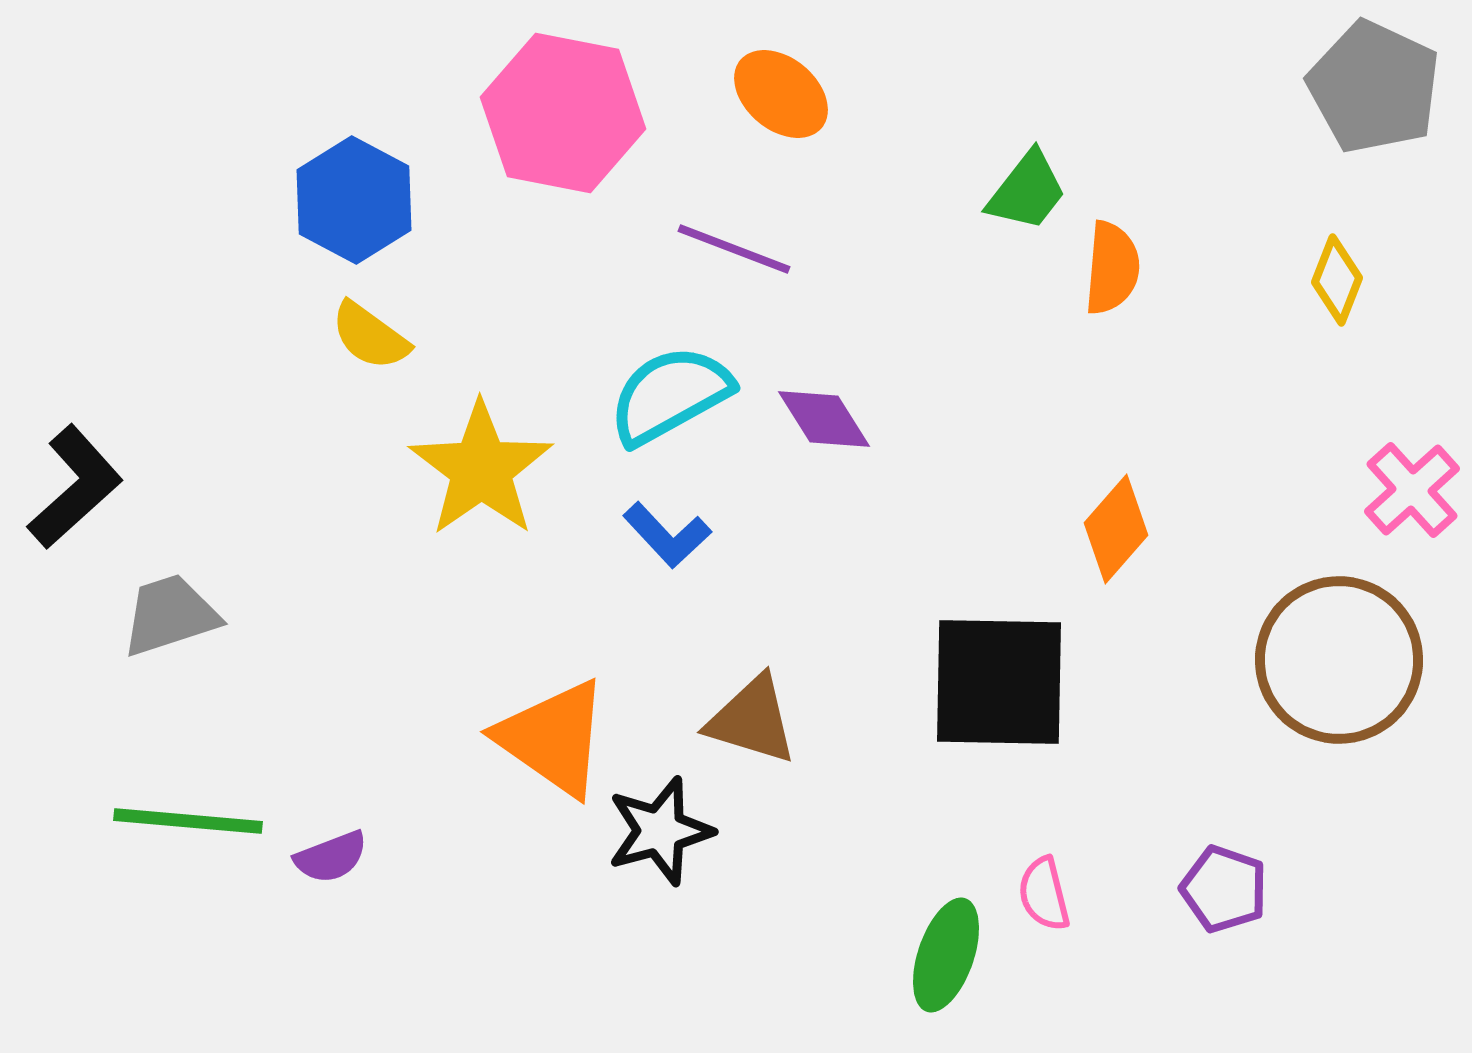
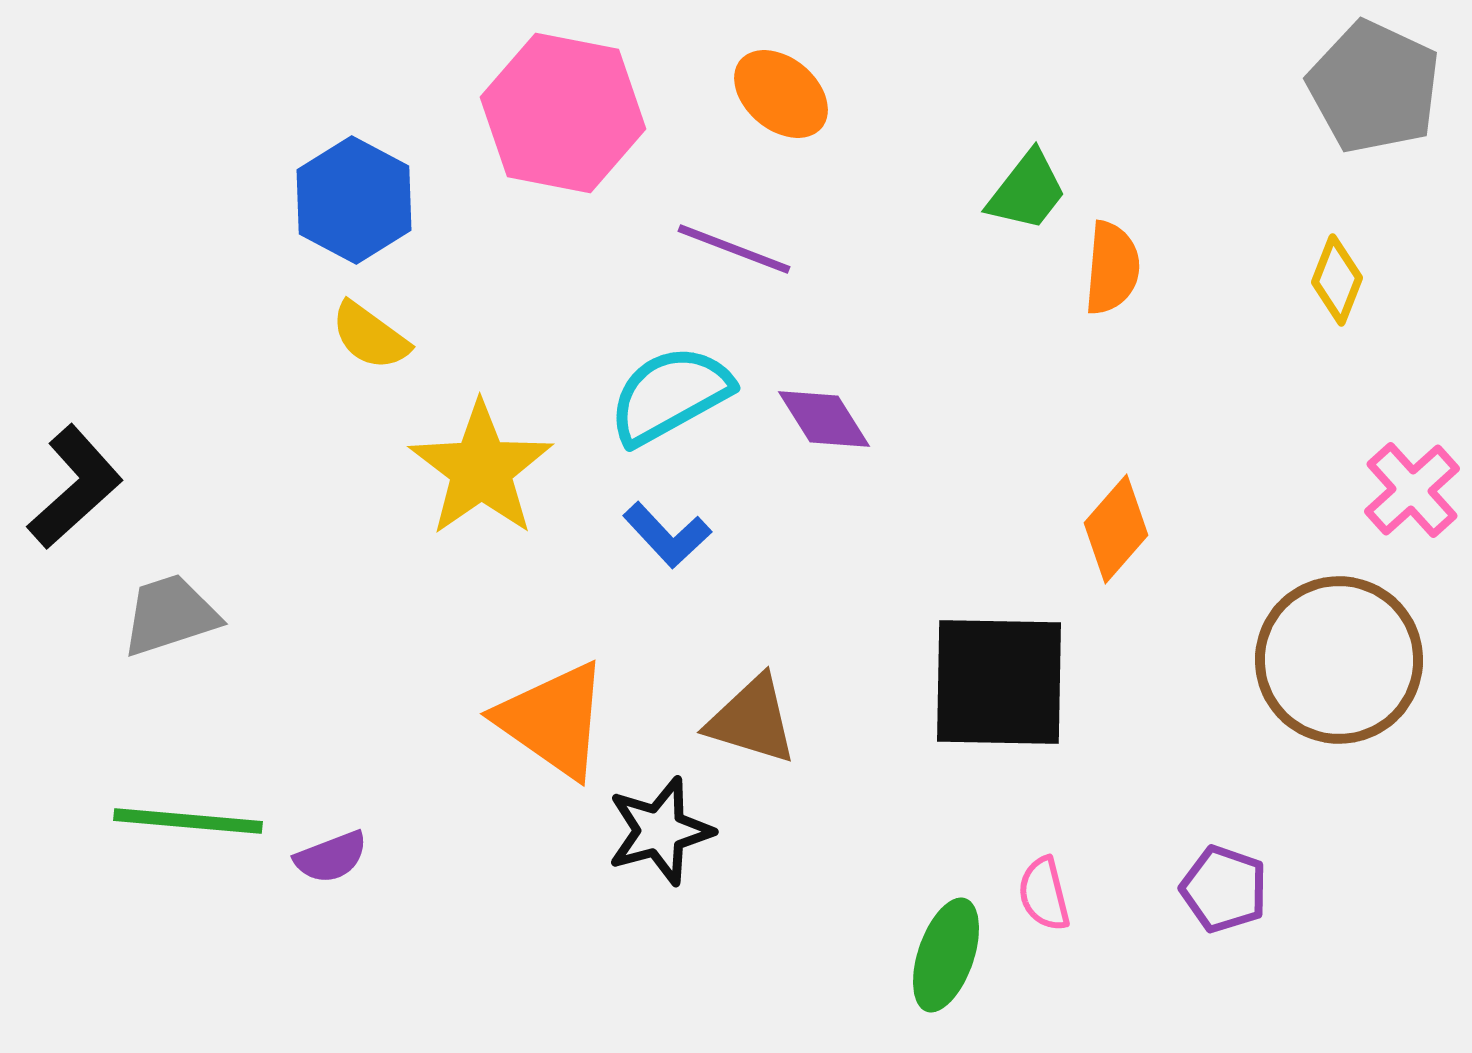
orange triangle: moved 18 px up
